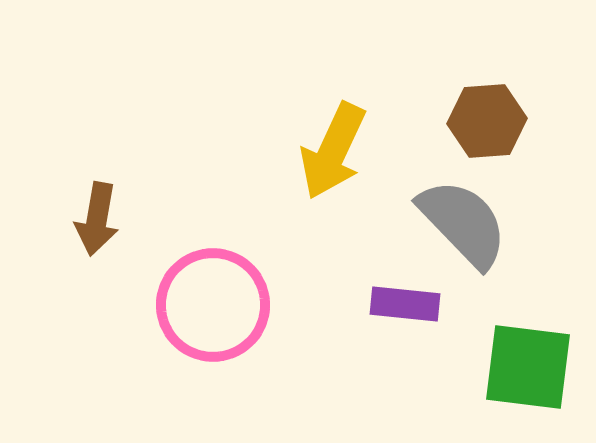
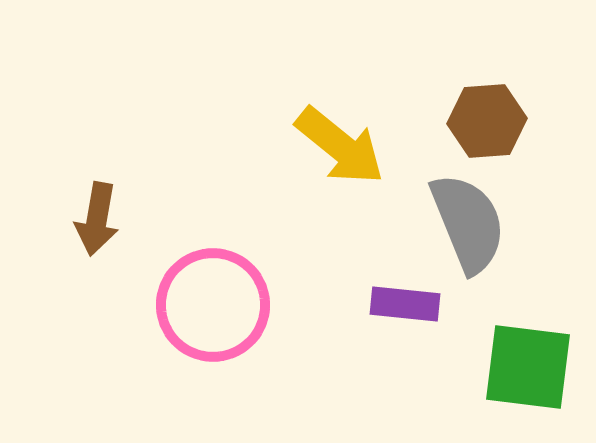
yellow arrow: moved 7 px right, 5 px up; rotated 76 degrees counterclockwise
gray semicircle: moved 5 px right; rotated 22 degrees clockwise
